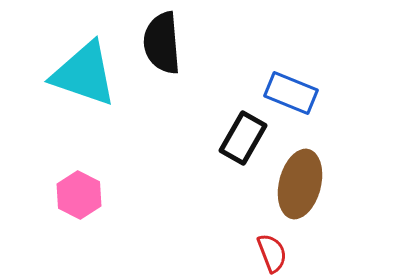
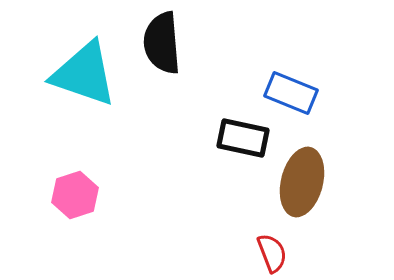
black rectangle: rotated 72 degrees clockwise
brown ellipse: moved 2 px right, 2 px up
pink hexagon: moved 4 px left; rotated 15 degrees clockwise
